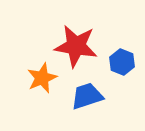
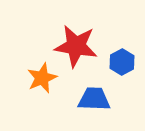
blue hexagon: rotated 10 degrees clockwise
blue trapezoid: moved 7 px right, 3 px down; rotated 20 degrees clockwise
